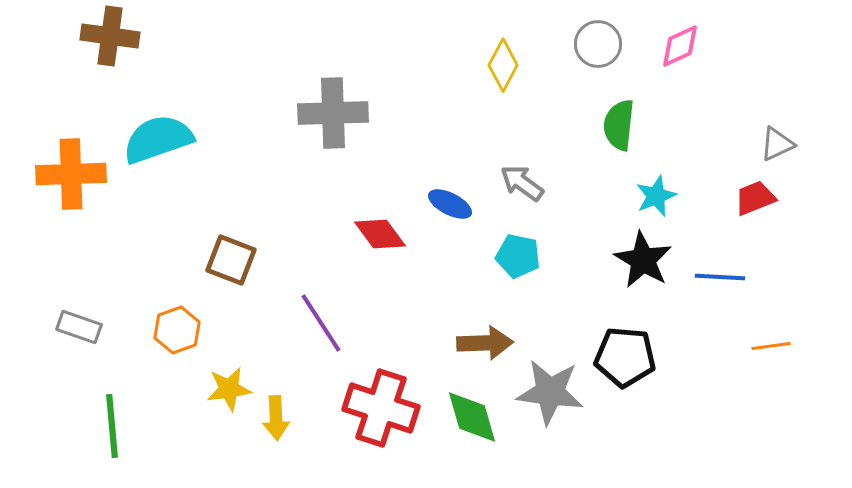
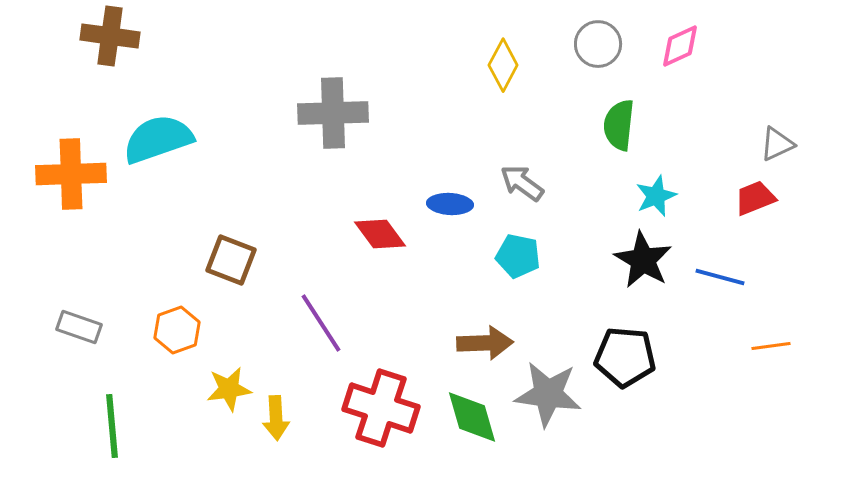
blue ellipse: rotated 24 degrees counterclockwise
blue line: rotated 12 degrees clockwise
gray star: moved 2 px left, 2 px down
